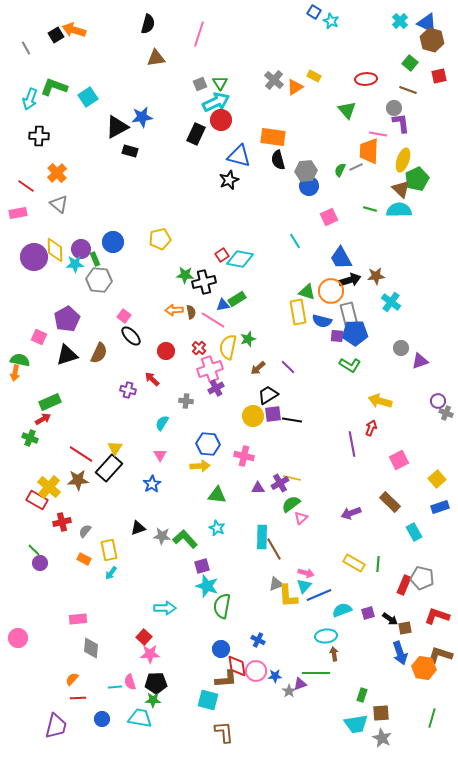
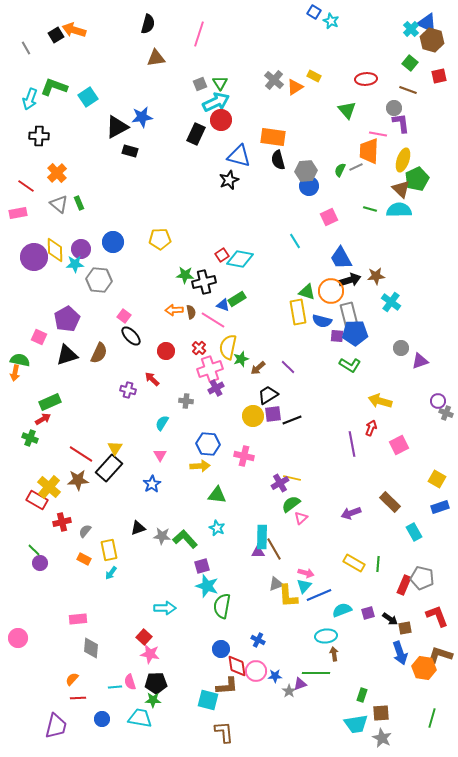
cyan cross at (400, 21): moved 11 px right, 8 px down
yellow pentagon at (160, 239): rotated 10 degrees clockwise
green rectangle at (95, 259): moved 16 px left, 56 px up
blue triangle at (223, 305): rotated 32 degrees clockwise
green star at (248, 339): moved 7 px left, 20 px down
black line at (292, 420): rotated 30 degrees counterclockwise
pink square at (399, 460): moved 15 px up
yellow square at (437, 479): rotated 18 degrees counterclockwise
purple triangle at (258, 488): moved 64 px down
red L-shape at (437, 616): rotated 50 degrees clockwise
pink star at (150, 654): rotated 12 degrees clockwise
brown L-shape at (226, 679): moved 1 px right, 7 px down
